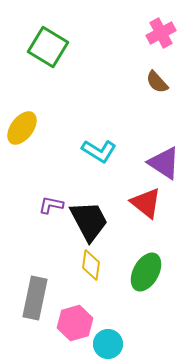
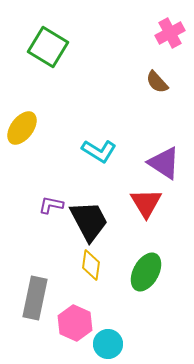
pink cross: moved 9 px right
red triangle: rotated 20 degrees clockwise
pink hexagon: rotated 20 degrees counterclockwise
